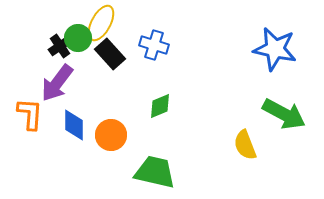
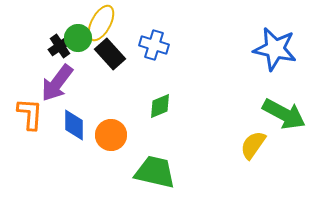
yellow semicircle: moved 8 px right; rotated 56 degrees clockwise
